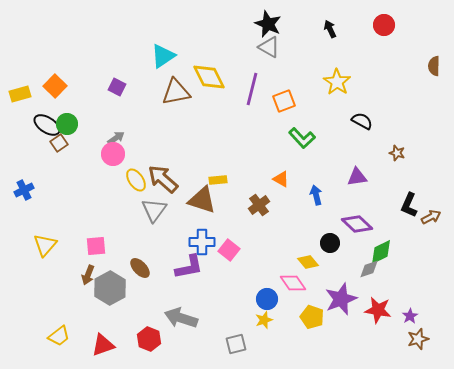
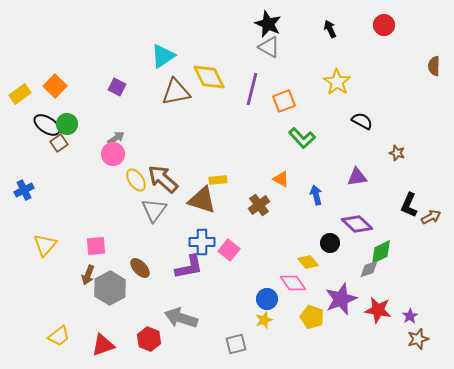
yellow rectangle at (20, 94): rotated 20 degrees counterclockwise
